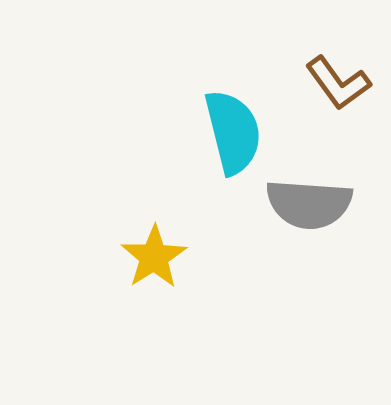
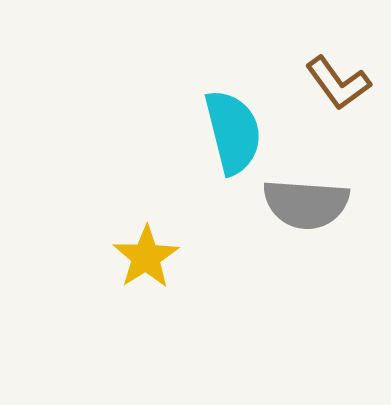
gray semicircle: moved 3 px left
yellow star: moved 8 px left
